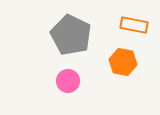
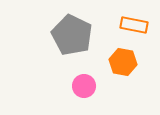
gray pentagon: moved 1 px right
pink circle: moved 16 px right, 5 px down
